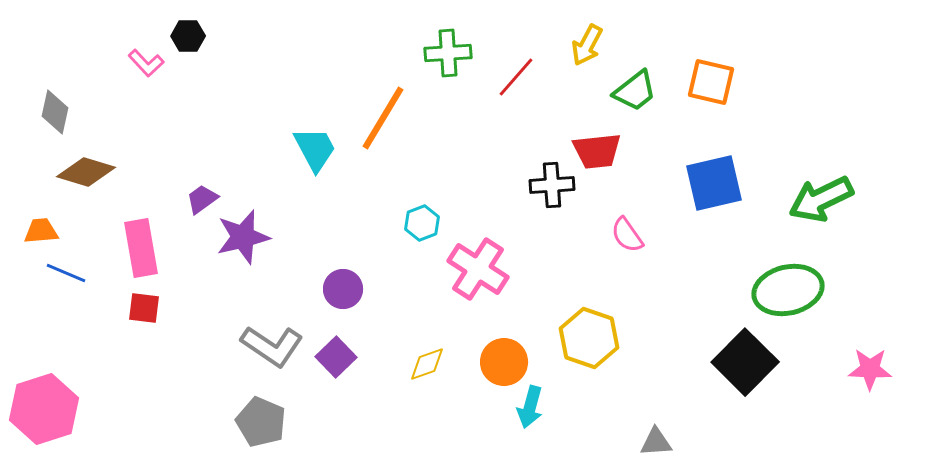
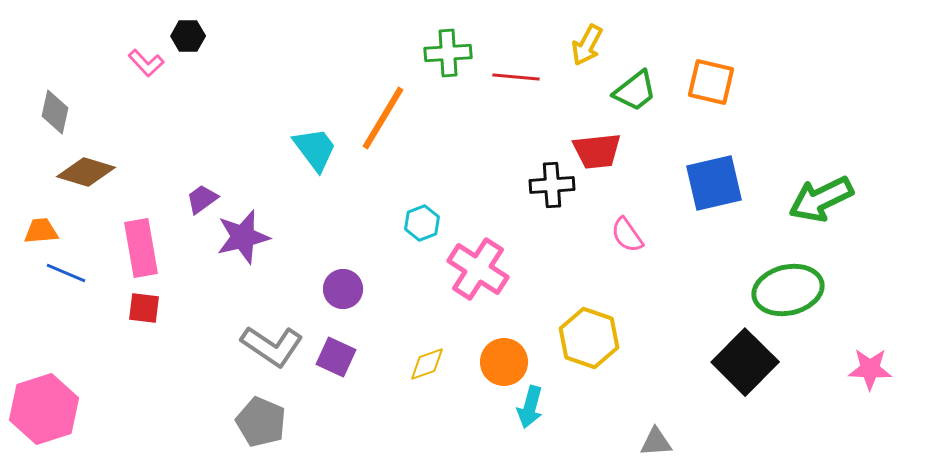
red line: rotated 54 degrees clockwise
cyan trapezoid: rotated 9 degrees counterclockwise
purple square: rotated 21 degrees counterclockwise
